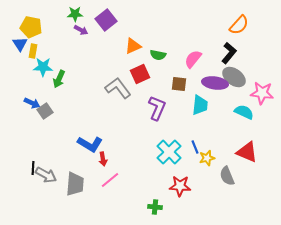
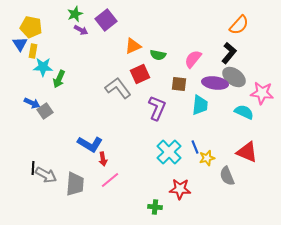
green star: rotated 21 degrees counterclockwise
red star: moved 3 px down
